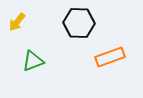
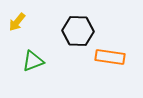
black hexagon: moved 1 px left, 8 px down
orange rectangle: rotated 28 degrees clockwise
